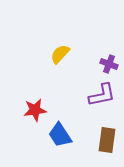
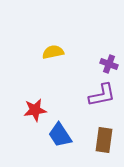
yellow semicircle: moved 7 px left, 2 px up; rotated 35 degrees clockwise
brown rectangle: moved 3 px left
